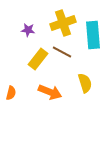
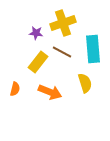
purple star: moved 8 px right, 3 px down
cyan rectangle: moved 14 px down
yellow rectangle: moved 3 px down
orange semicircle: moved 4 px right, 4 px up
